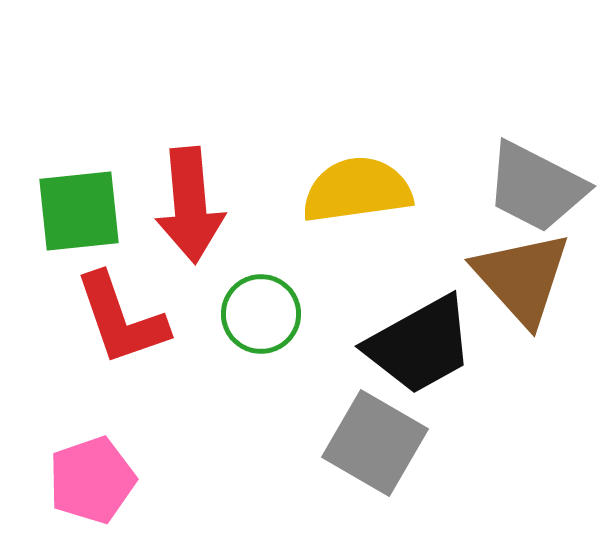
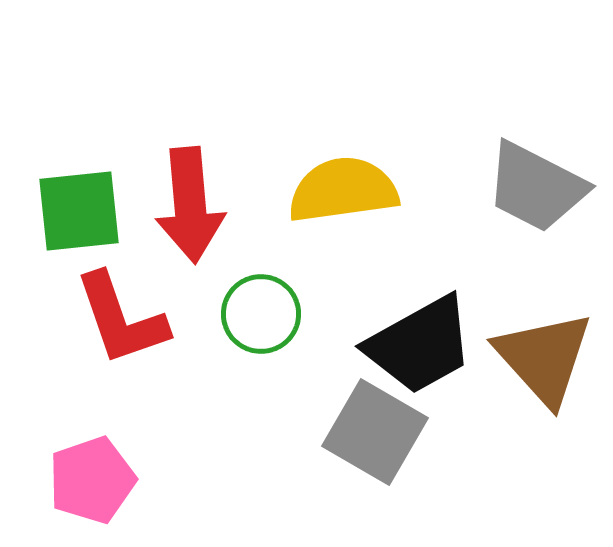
yellow semicircle: moved 14 px left
brown triangle: moved 22 px right, 80 px down
gray square: moved 11 px up
